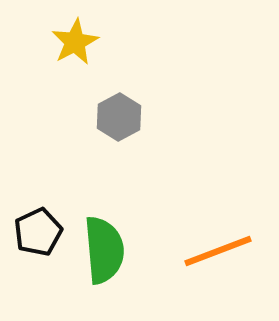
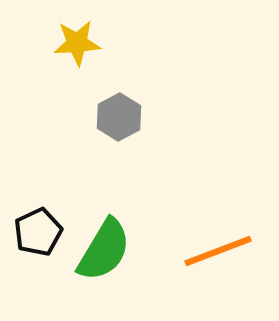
yellow star: moved 2 px right, 1 px down; rotated 24 degrees clockwise
green semicircle: rotated 36 degrees clockwise
